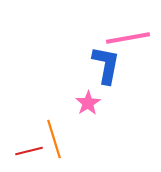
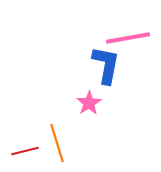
pink star: moved 1 px right
orange line: moved 3 px right, 4 px down
red line: moved 4 px left
